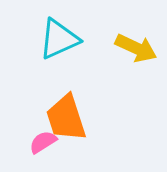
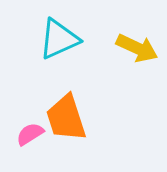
yellow arrow: moved 1 px right
pink semicircle: moved 13 px left, 8 px up
